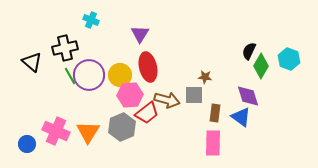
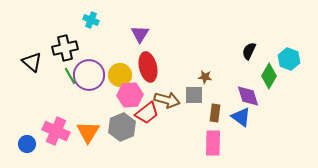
green diamond: moved 8 px right, 10 px down
